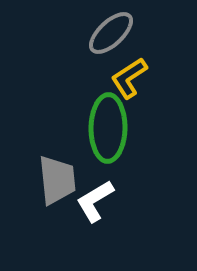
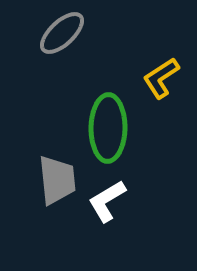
gray ellipse: moved 49 px left
yellow L-shape: moved 32 px right
white L-shape: moved 12 px right
